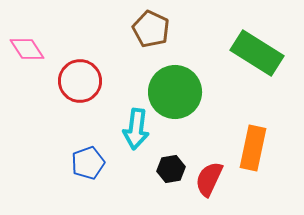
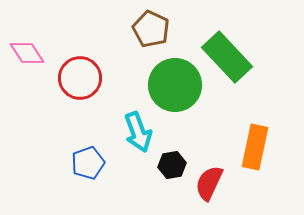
pink diamond: moved 4 px down
green rectangle: moved 30 px left, 4 px down; rotated 15 degrees clockwise
red circle: moved 3 px up
green circle: moved 7 px up
cyan arrow: moved 2 px right, 3 px down; rotated 27 degrees counterclockwise
orange rectangle: moved 2 px right, 1 px up
black hexagon: moved 1 px right, 4 px up
red semicircle: moved 4 px down
